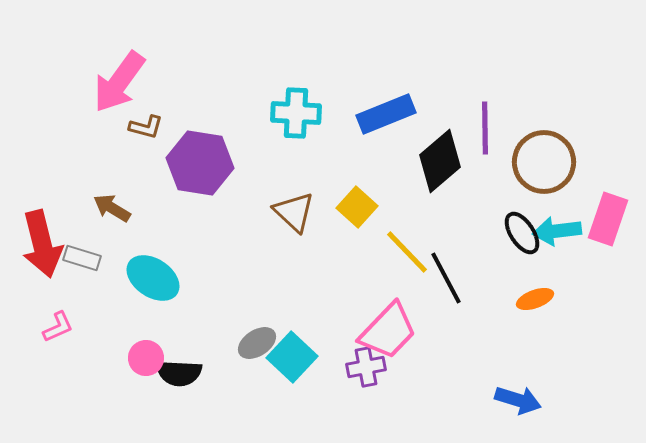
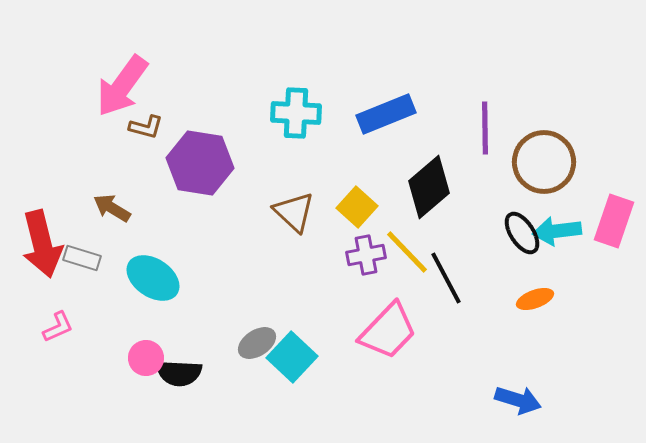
pink arrow: moved 3 px right, 4 px down
black diamond: moved 11 px left, 26 px down
pink rectangle: moved 6 px right, 2 px down
purple cross: moved 112 px up
